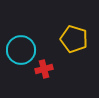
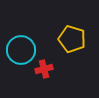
yellow pentagon: moved 2 px left
